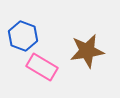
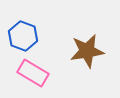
pink rectangle: moved 9 px left, 6 px down
